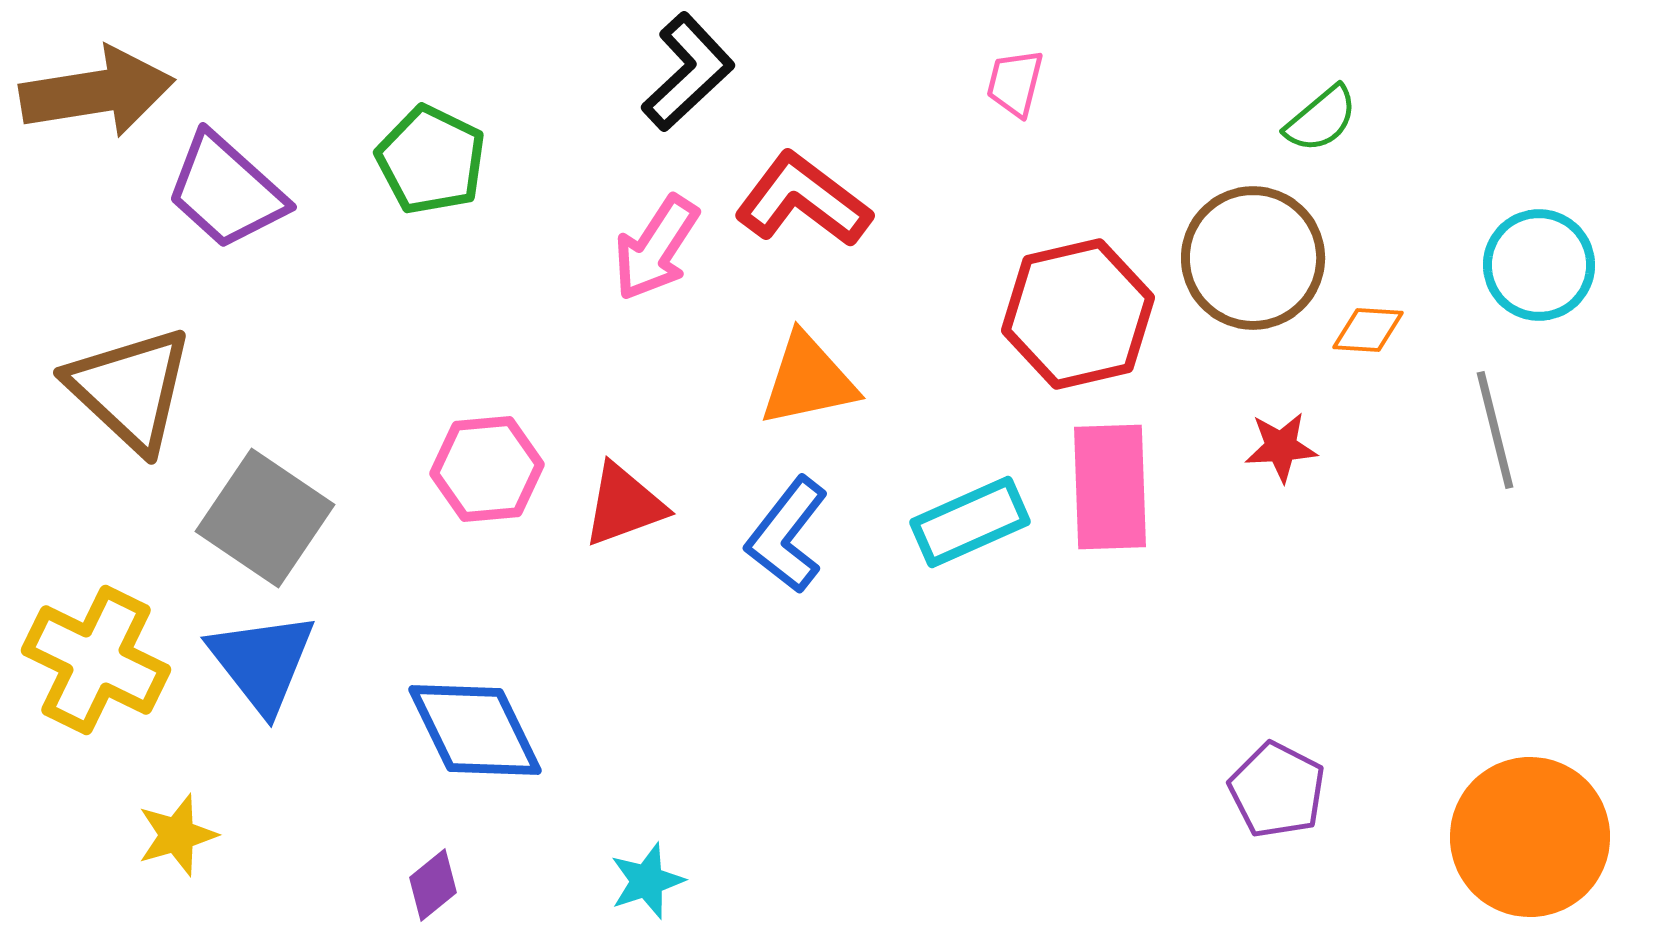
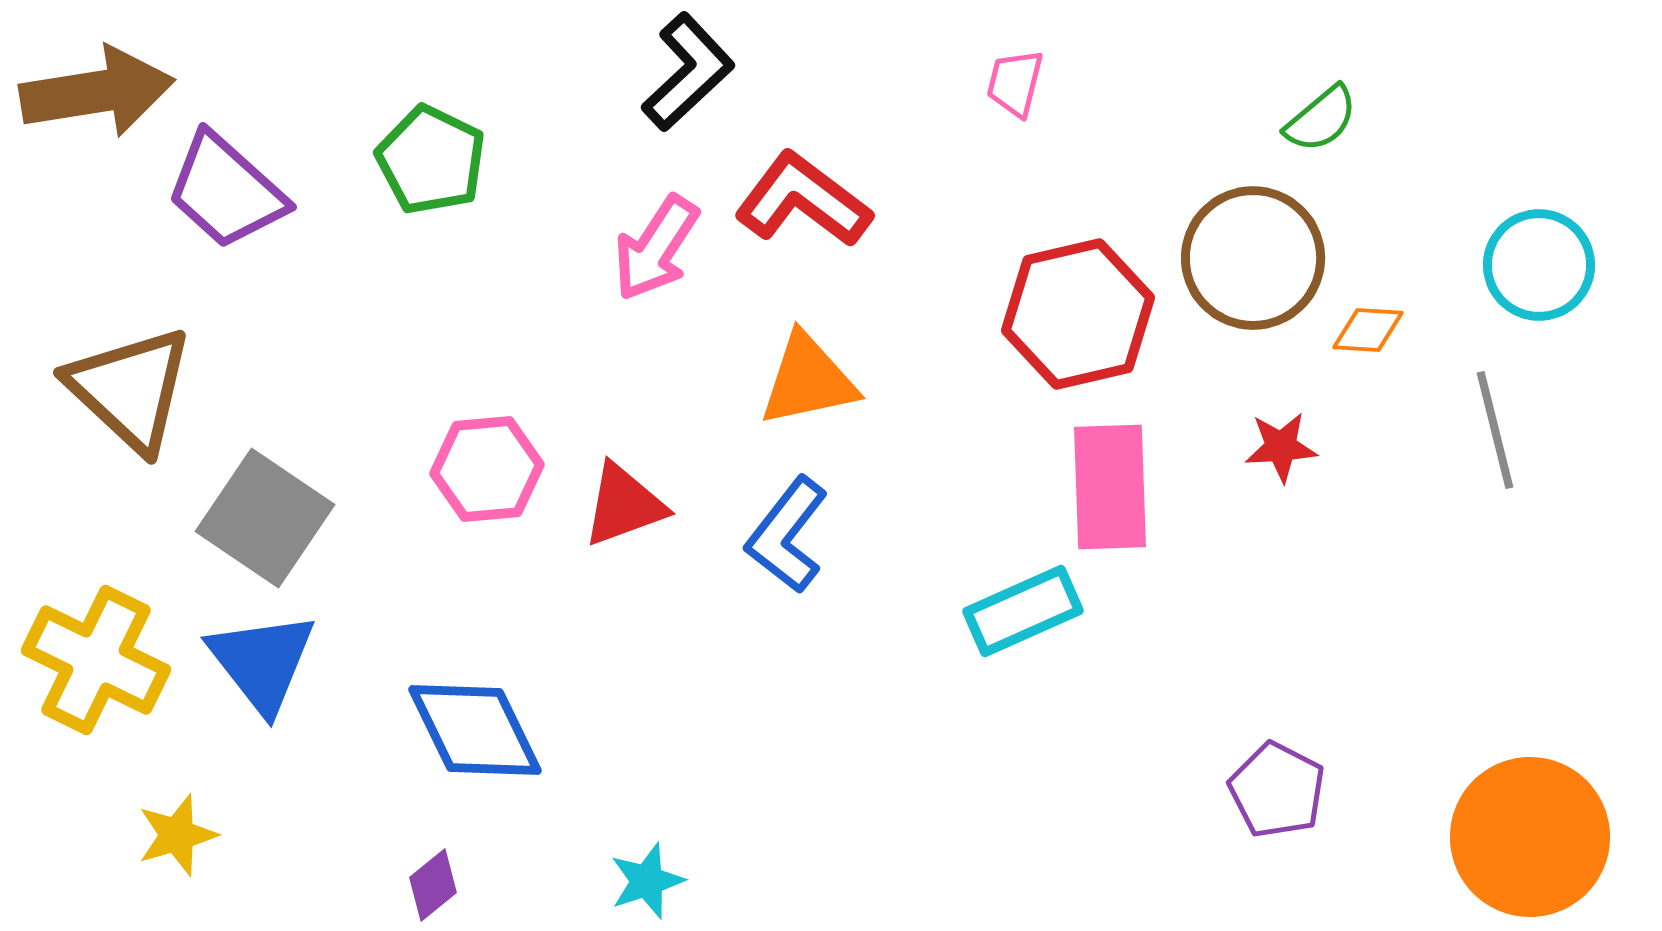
cyan rectangle: moved 53 px right, 89 px down
